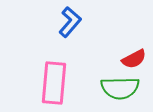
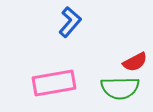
red semicircle: moved 1 px right, 3 px down
pink rectangle: rotated 75 degrees clockwise
